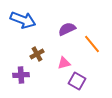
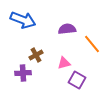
purple semicircle: rotated 18 degrees clockwise
brown cross: moved 1 px left, 1 px down
purple cross: moved 2 px right, 2 px up
purple square: moved 1 px up
